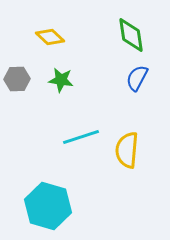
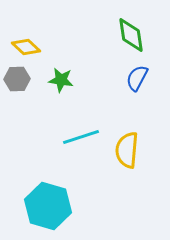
yellow diamond: moved 24 px left, 10 px down
